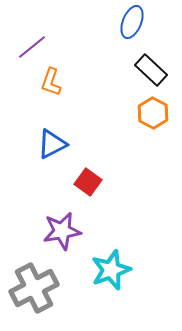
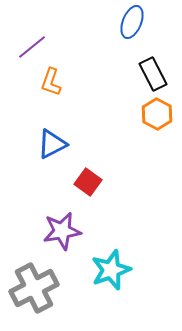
black rectangle: moved 2 px right, 4 px down; rotated 20 degrees clockwise
orange hexagon: moved 4 px right, 1 px down
